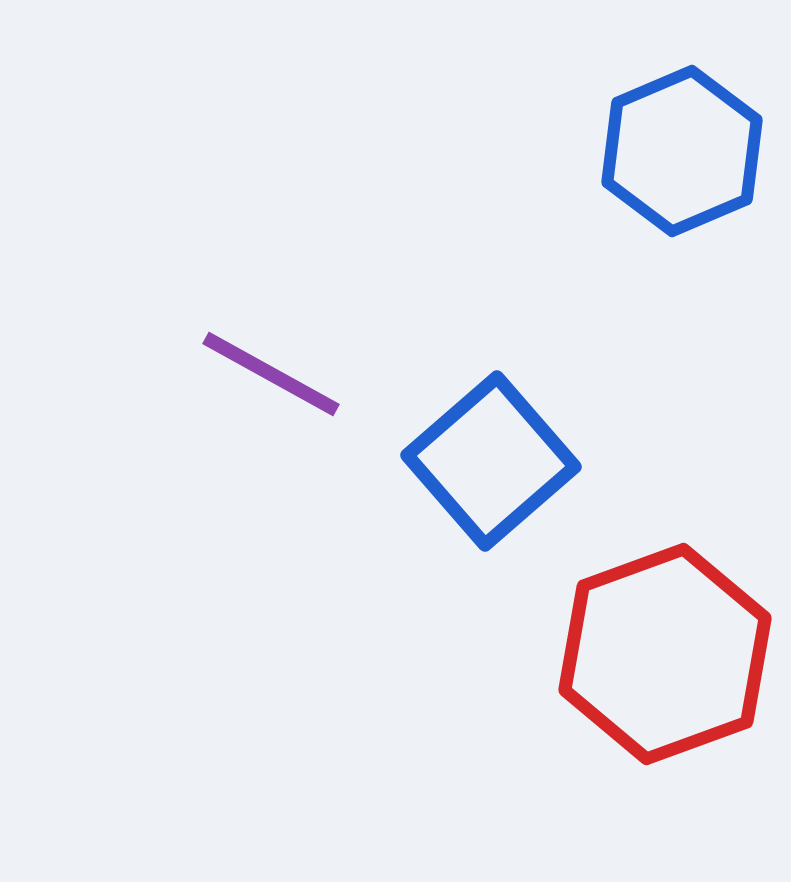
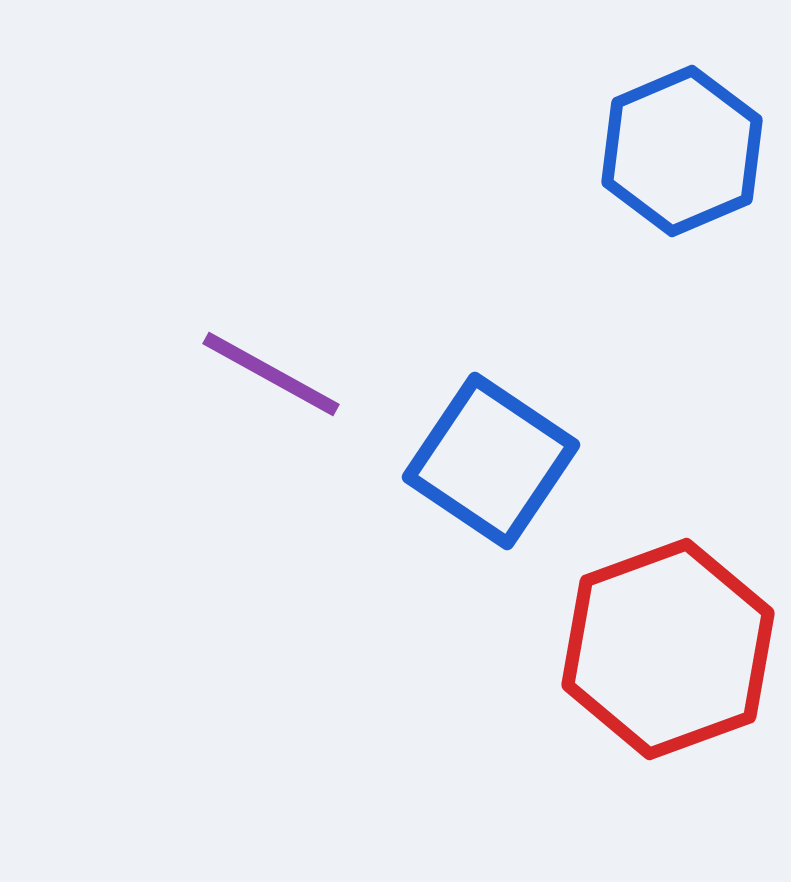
blue square: rotated 15 degrees counterclockwise
red hexagon: moved 3 px right, 5 px up
